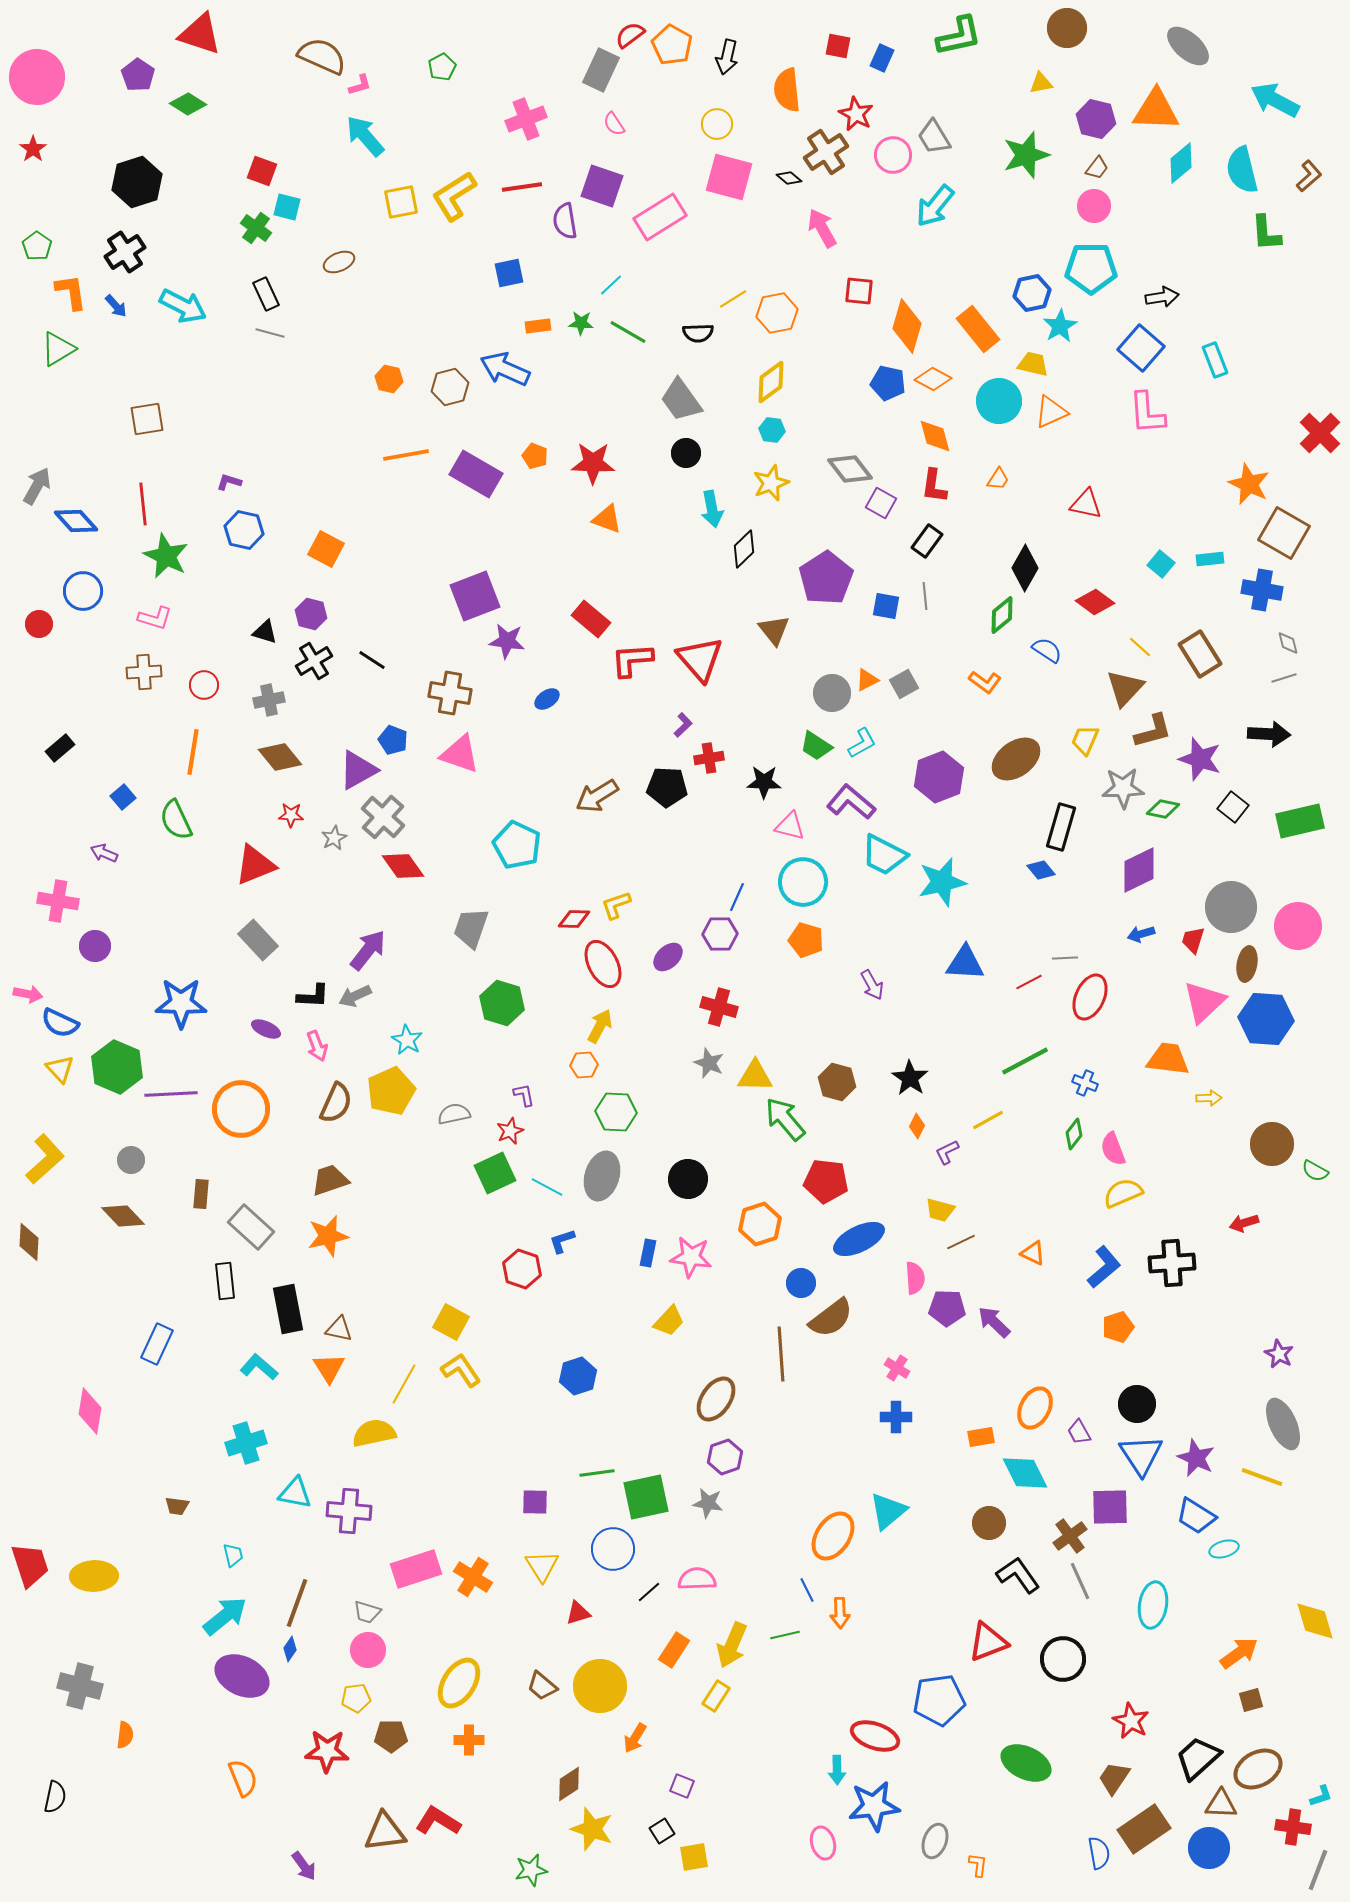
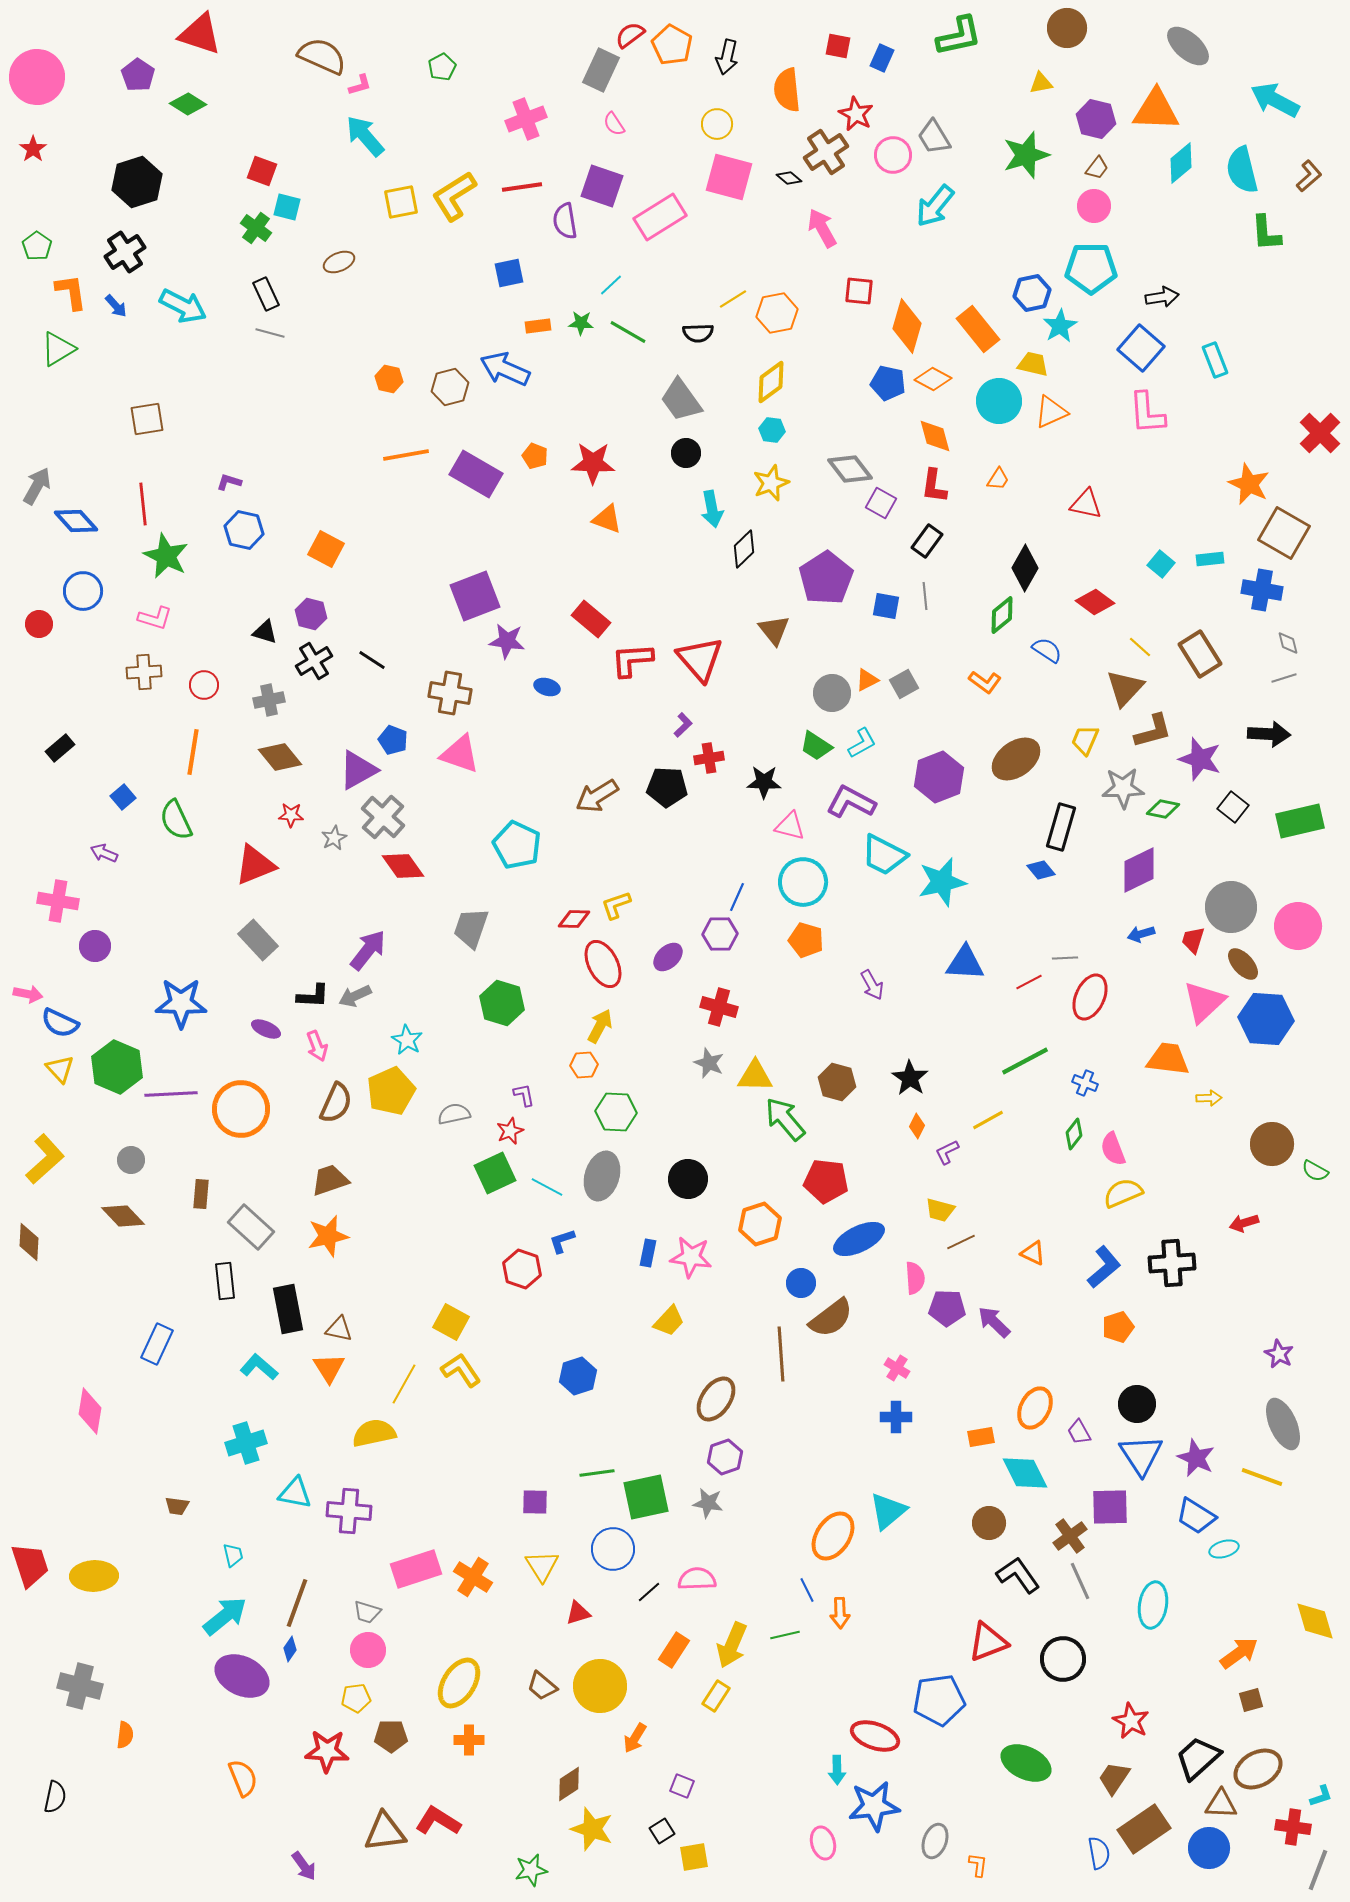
blue ellipse at (547, 699): moved 12 px up; rotated 50 degrees clockwise
purple L-shape at (851, 802): rotated 12 degrees counterclockwise
brown ellipse at (1247, 964): moved 4 px left; rotated 52 degrees counterclockwise
